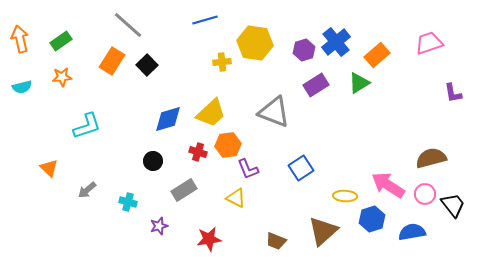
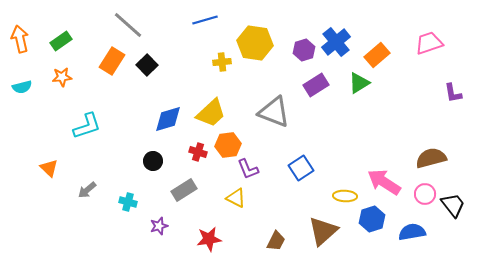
pink arrow at (388, 185): moved 4 px left, 3 px up
brown trapezoid at (276, 241): rotated 85 degrees counterclockwise
